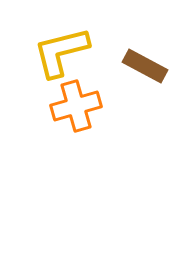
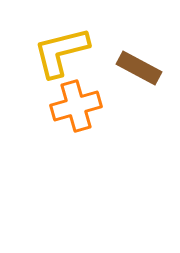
brown rectangle: moved 6 px left, 2 px down
